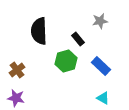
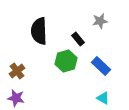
brown cross: moved 1 px down
